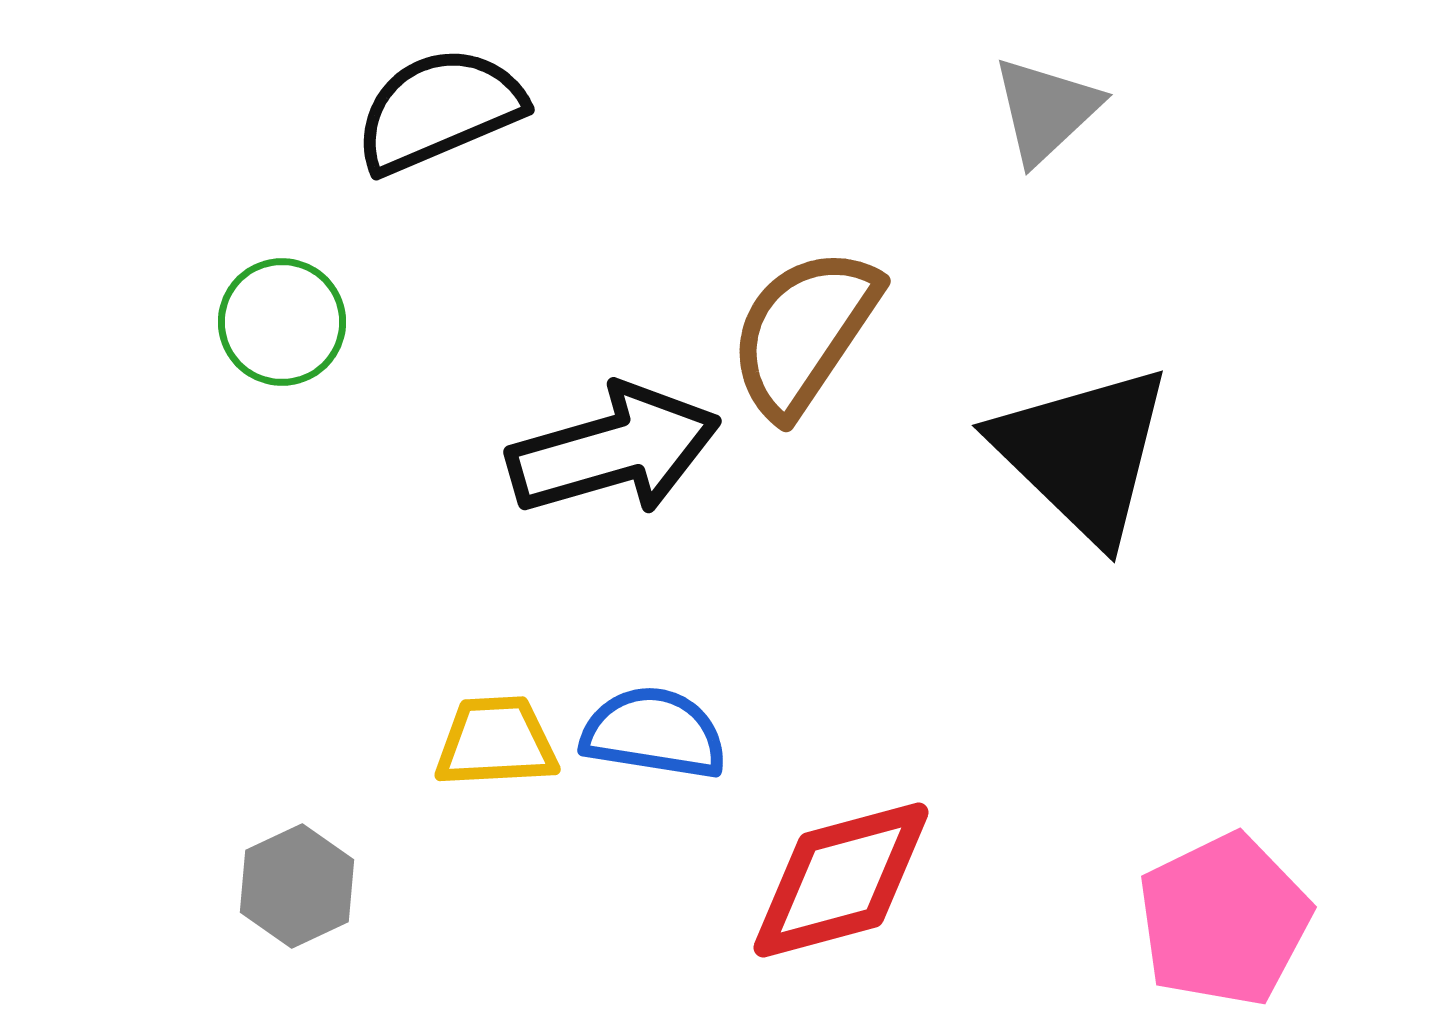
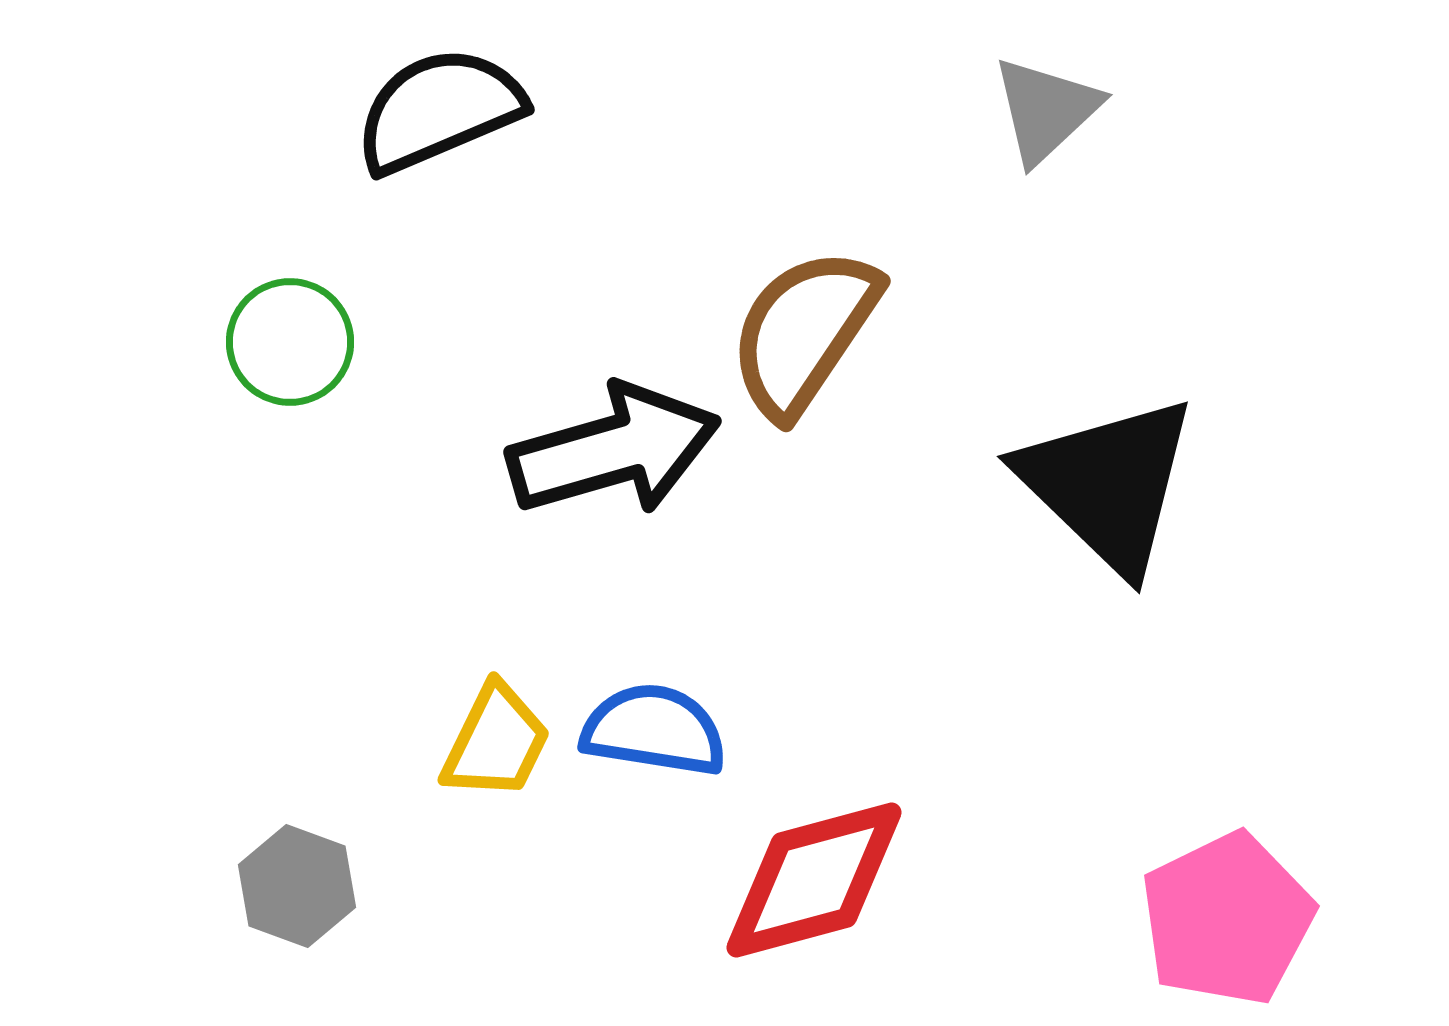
green circle: moved 8 px right, 20 px down
black triangle: moved 25 px right, 31 px down
blue semicircle: moved 3 px up
yellow trapezoid: rotated 119 degrees clockwise
red diamond: moved 27 px left
gray hexagon: rotated 15 degrees counterclockwise
pink pentagon: moved 3 px right, 1 px up
